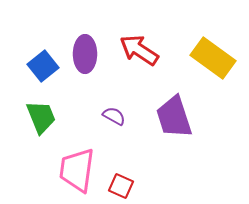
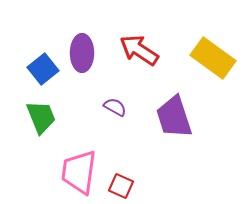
purple ellipse: moved 3 px left, 1 px up
blue square: moved 3 px down
purple semicircle: moved 1 px right, 9 px up
pink trapezoid: moved 2 px right, 2 px down
